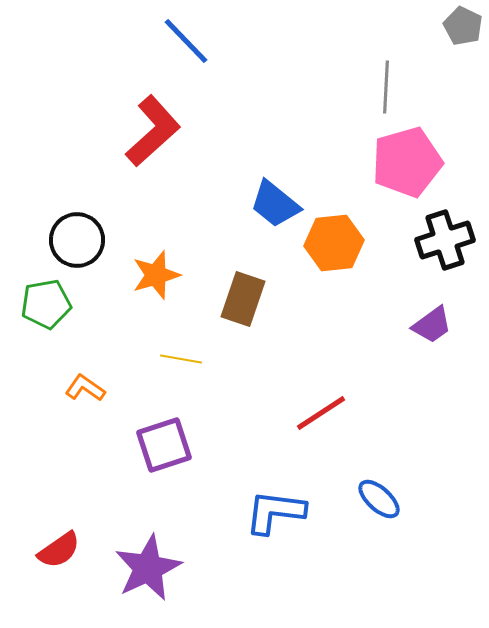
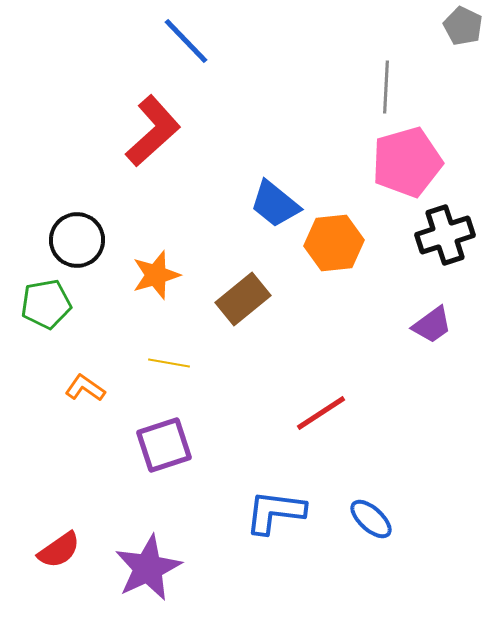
black cross: moved 5 px up
brown rectangle: rotated 32 degrees clockwise
yellow line: moved 12 px left, 4 px down
blue ellipse: moved 8 px left, 20 px down
